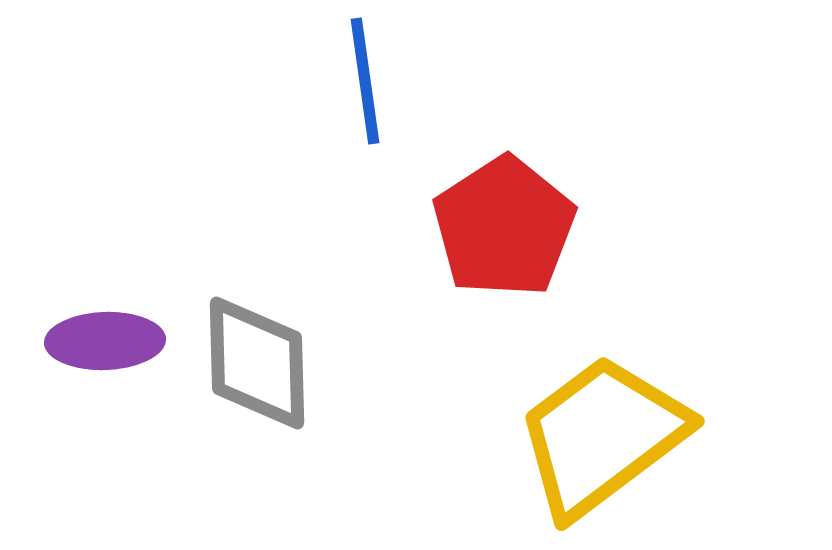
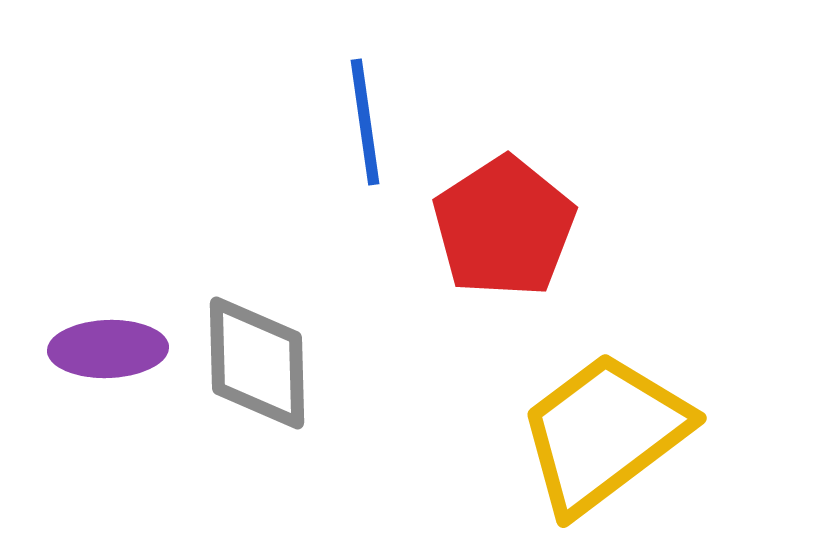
blue line: moved 41 px down
purple ellipse: moved 3 px right, 8 px down
yellow trapezoid: moved 2 px right, 3 px up
